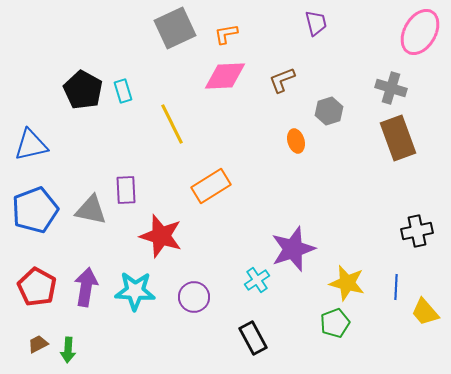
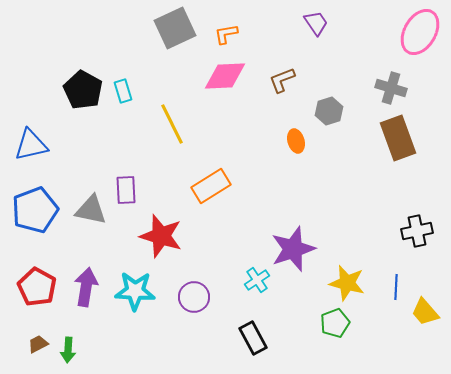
purple trapezoid: rotated 20 degrees counterclockwise
